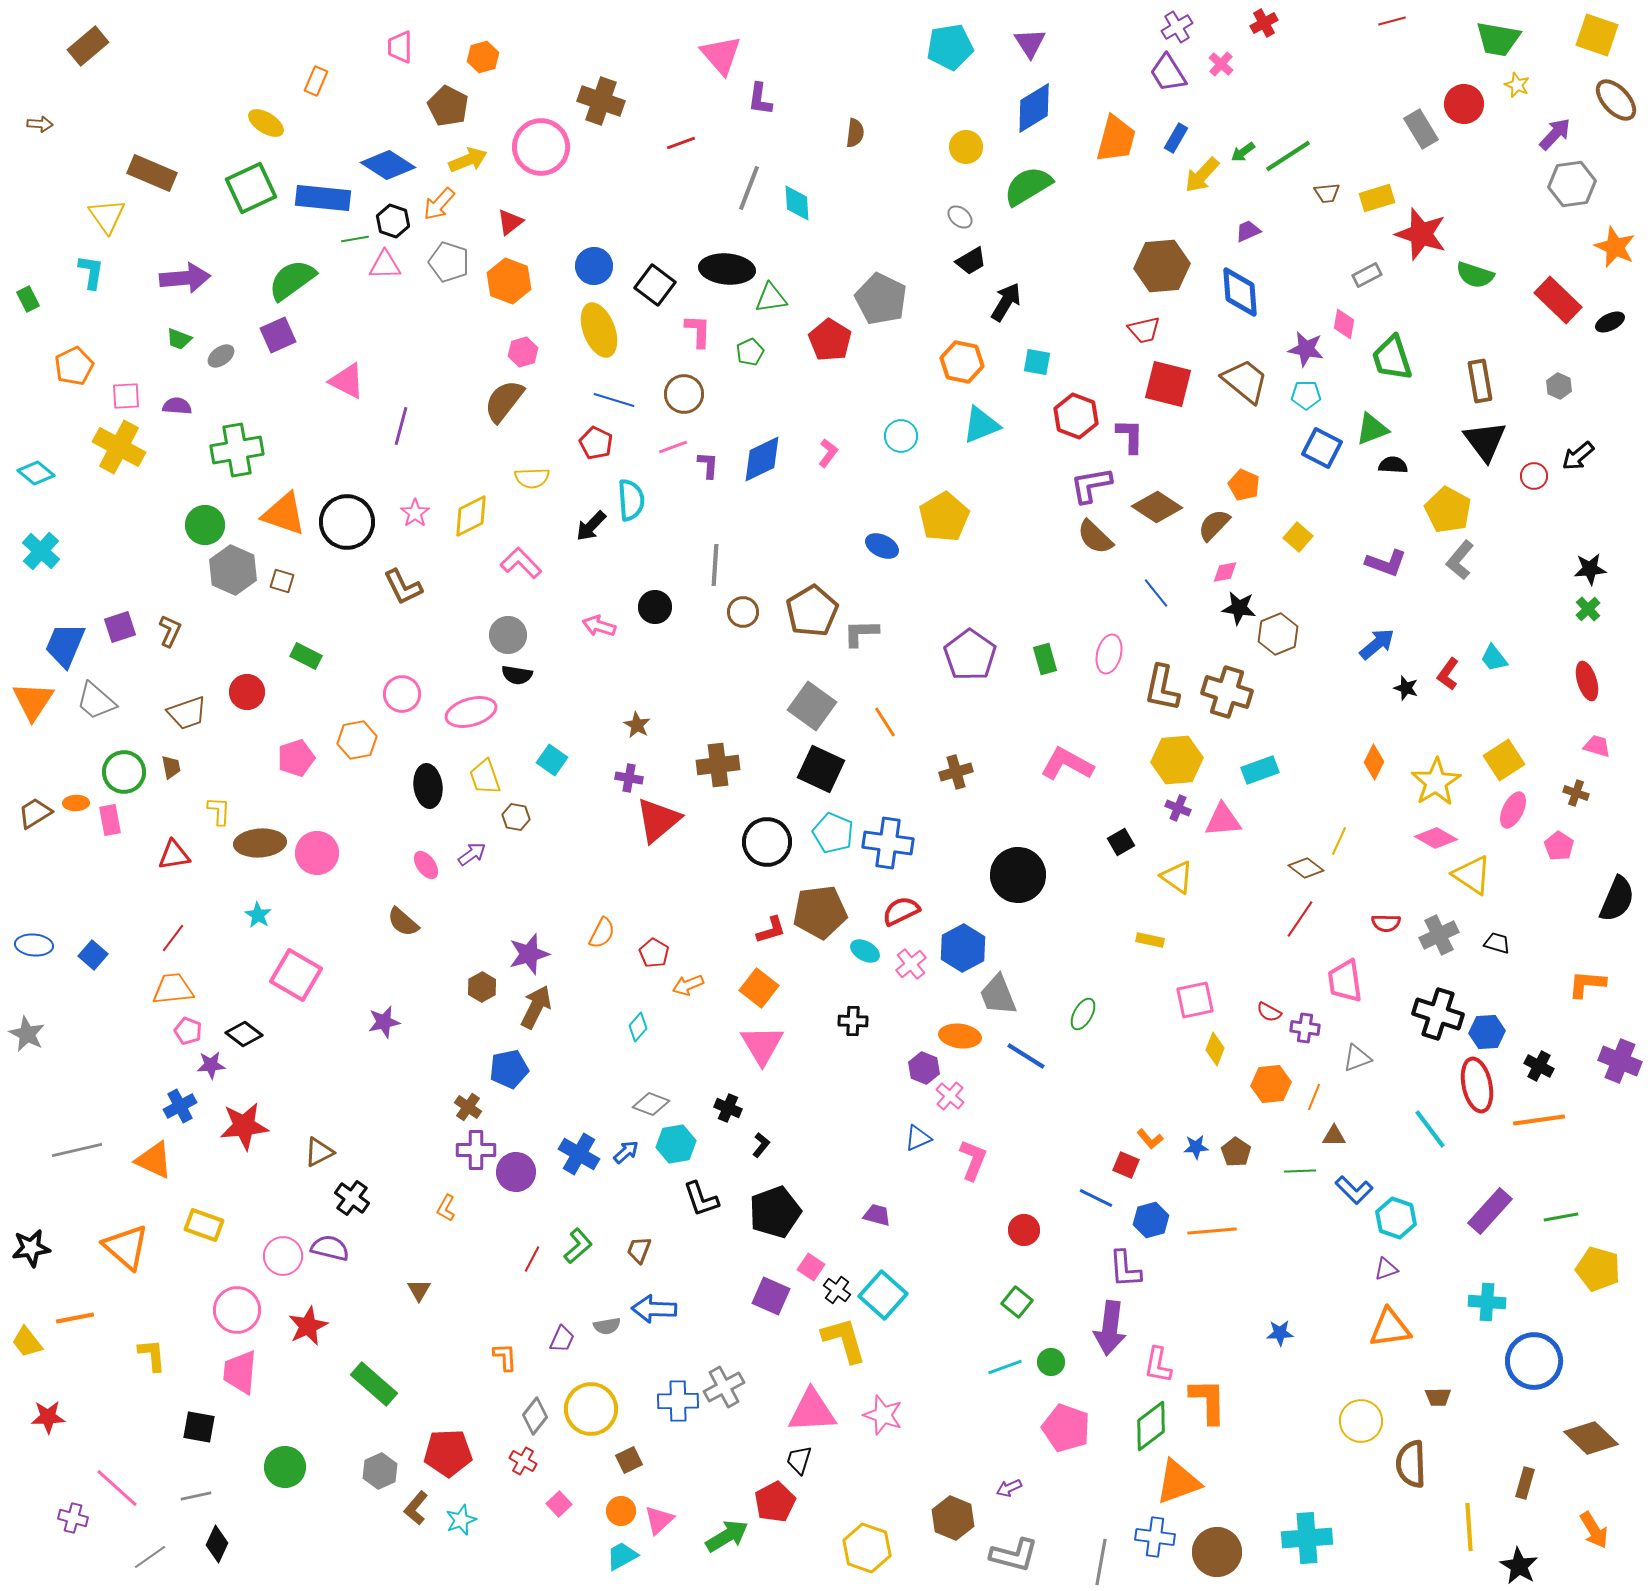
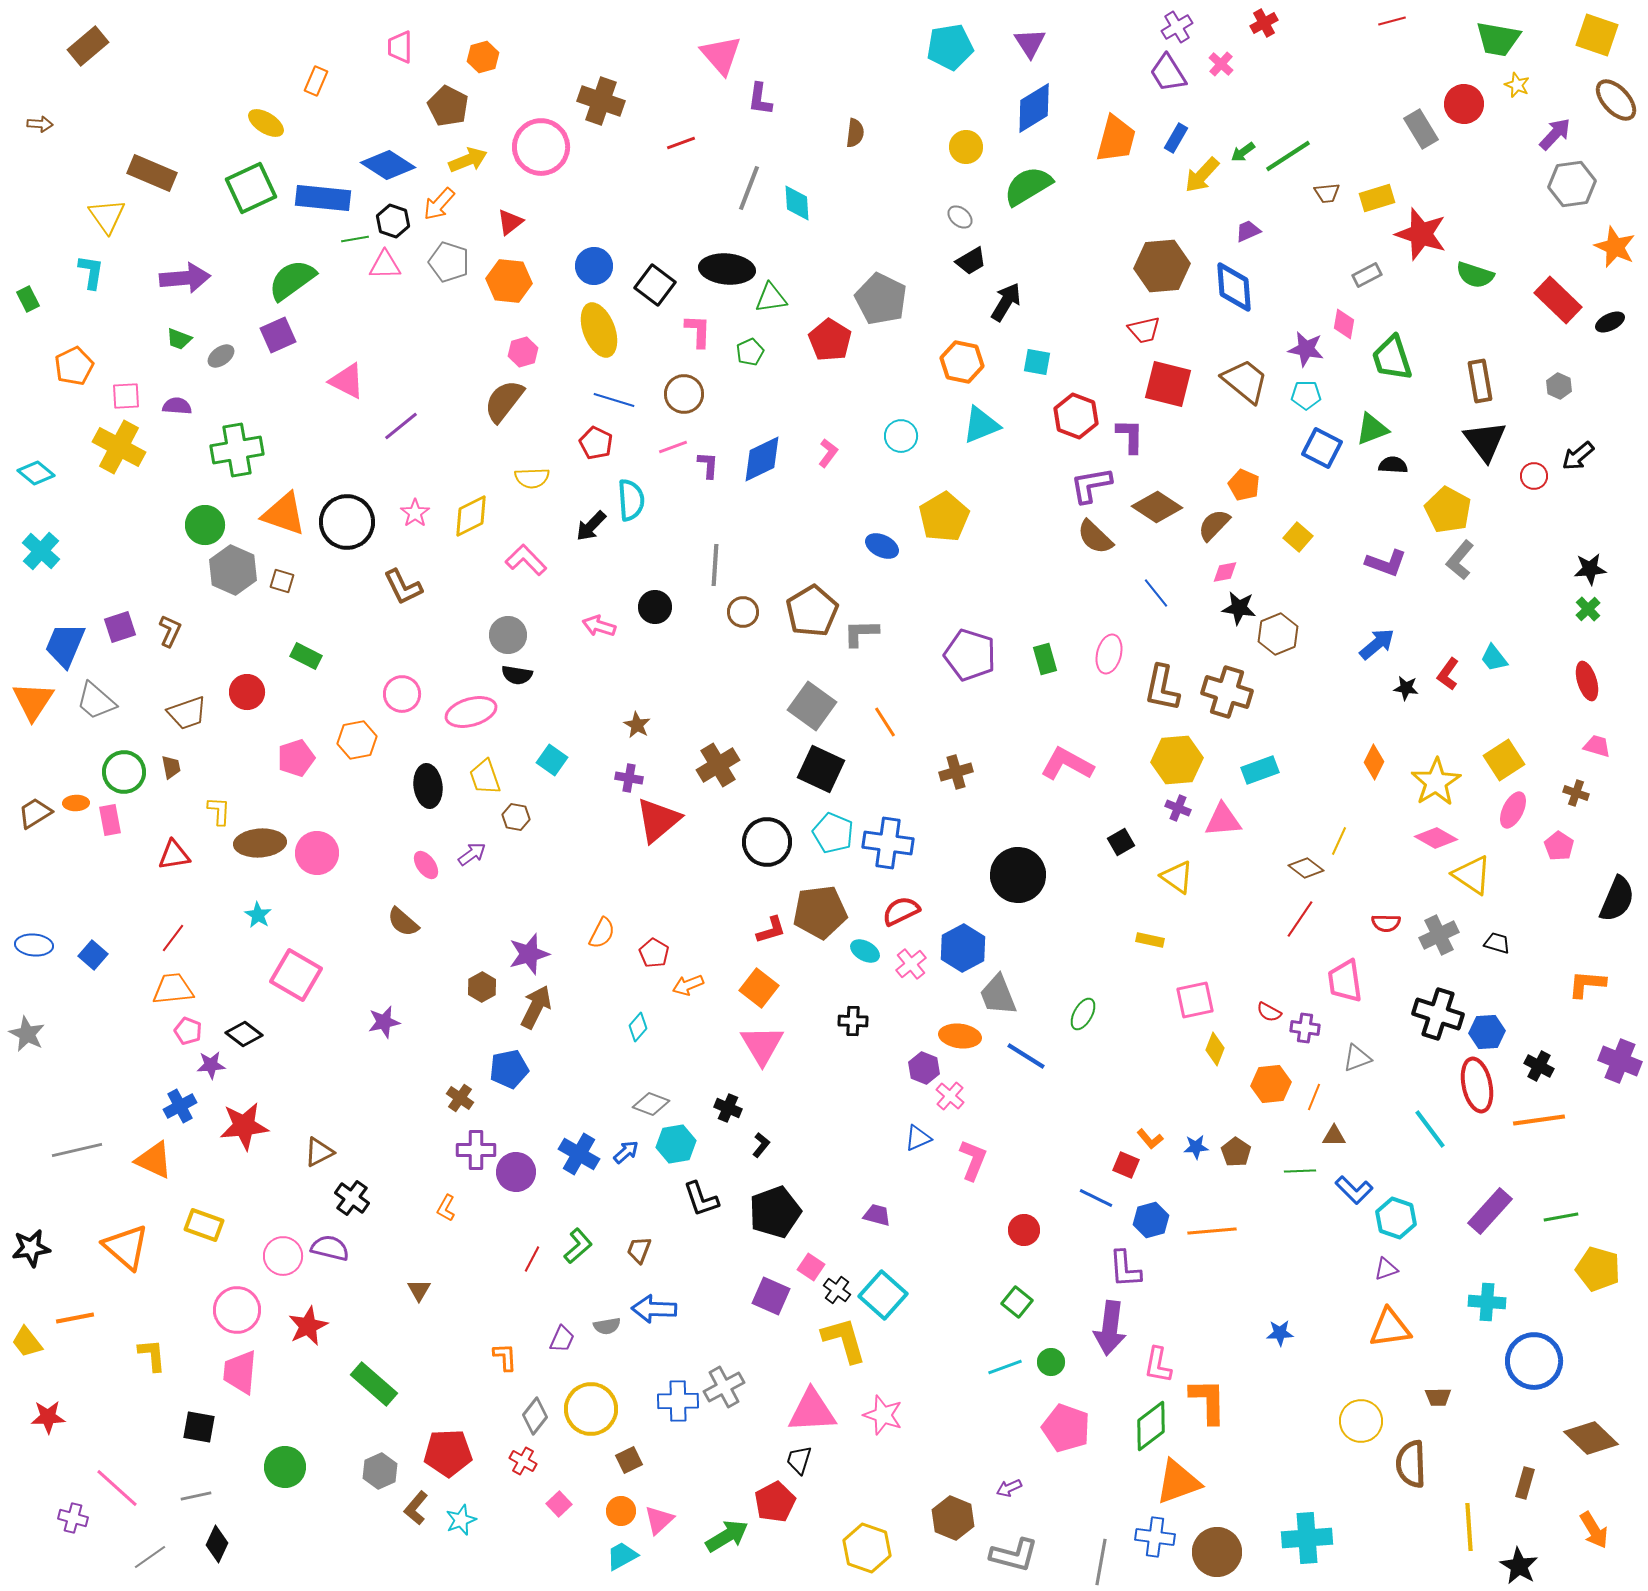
orange hexagon at (509, 281): rotated 15 degrees counterclockwise
blue diamond at (1240, 292): moved 6 px left, 5 px up
purple line at (401, 426): rotated 36 degrees clockwise
pink L-shape at (521, 563): moved 5 px right, 3 px up
purple pentagon at (970, 655): rotated 18 degrees counterclockwise
black star at (1406, 688): rotated 10 degrees counterclockwise
brown cross at (718, 765): rotated 24 degrees counterclockwise
brown cross at (468, 1107): moved 8 px left, 9 px up
